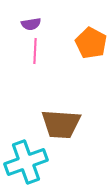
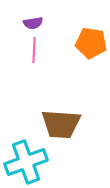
purple semicircle: moved 2 px right, 1 px up
orange pentagon: rotated 20 degrees counterclockwise
pink line: moved 1 px left, 1 px up
